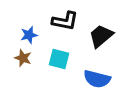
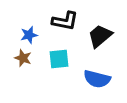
black trapezoid: moved 1 px left
cyan square: rotated 20 degrees counterclockwise
